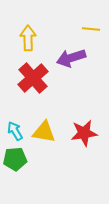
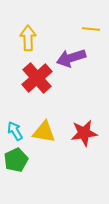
red cross: moved 4 px right
green pentagon: moved 1 px right, 1 px down; rotated 20 degrees counterclockwise
